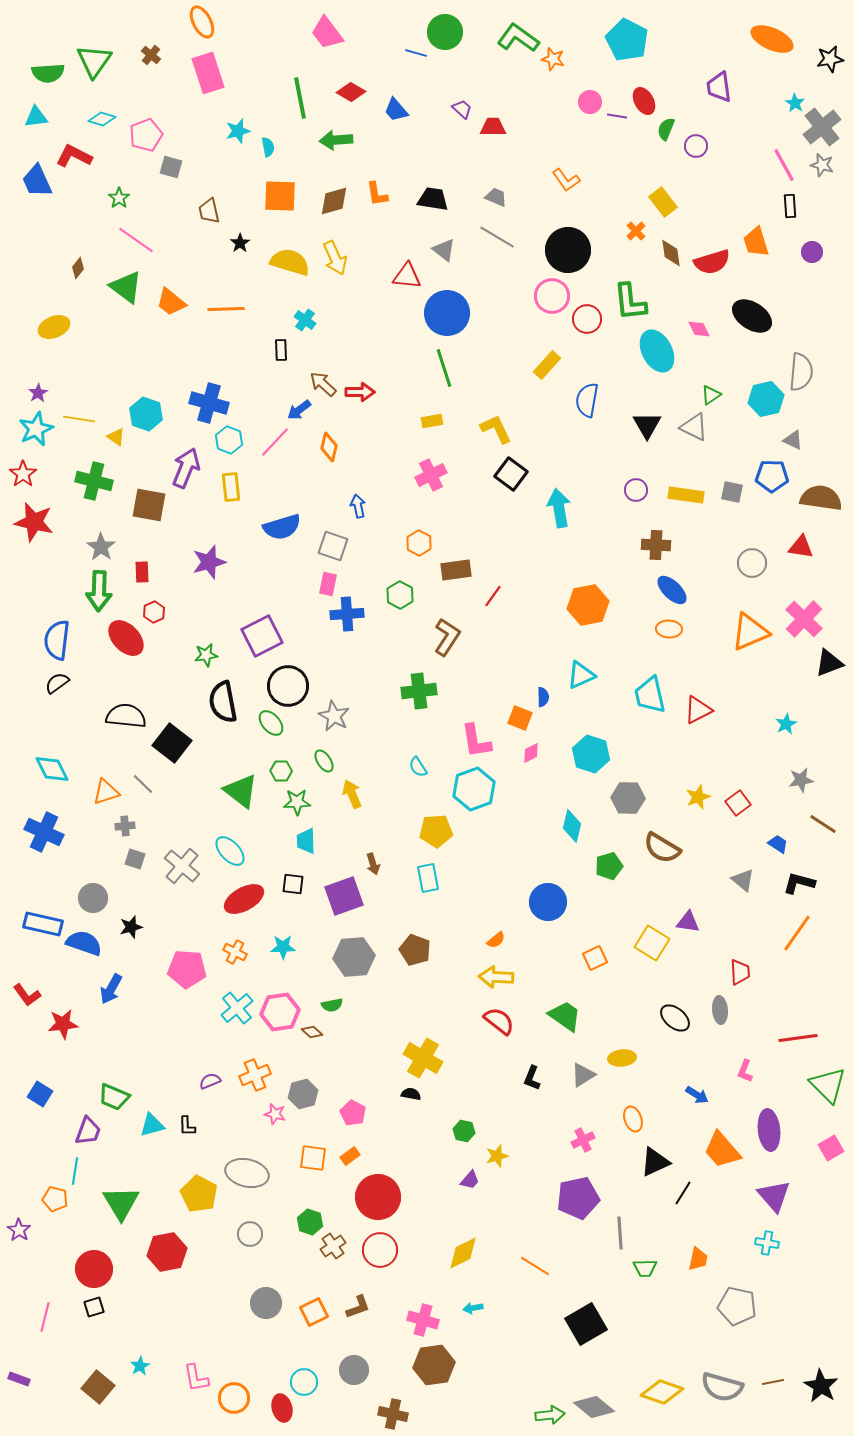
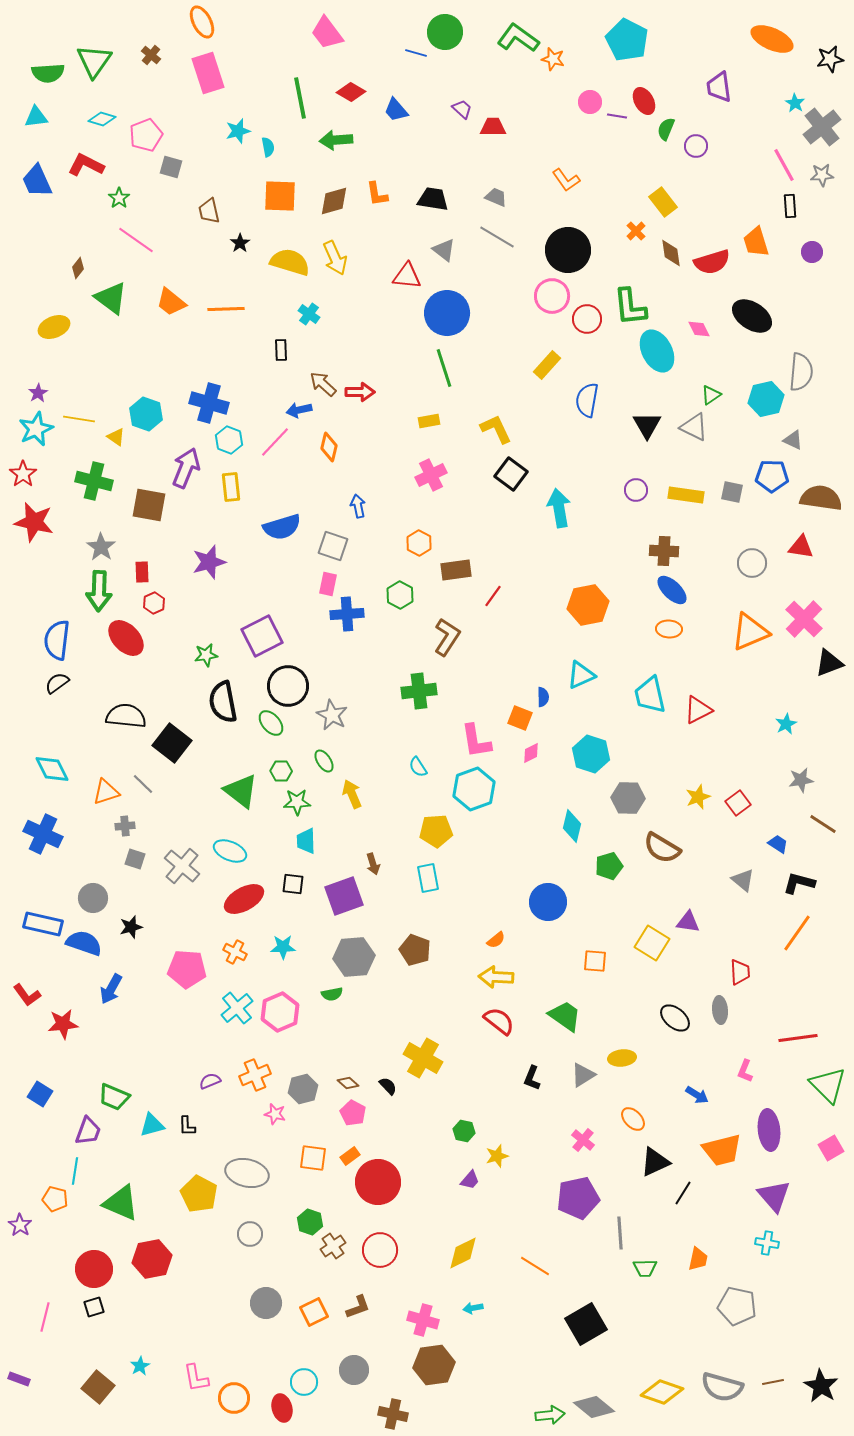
red L-shape at (74, 156): moved 12 px right, 9 px down
gray star at (822, 165): moved 10 px down; rotated 20 degrees counterclockwise
green triangle at (126, 287): moved 15 px left, 11 px down
green L-shape at (630, 302): moved 5 px down
cyan cross at (305, 320): moved 4 px right, 6 px up
blue arrow at (299, 410): rotated 25 degrees clockwise
yellow rectangle at (432, 421): moved 3 px left
brown cross at (656, 545): moved 8 px right, 6 px down
red hexagon at (154, 612): moved 9 px up
gray star at (334, 716): moved 2 px left, 1 px up
blue cross at (44, 832): moved 1 px left, 2 px down
cyan ellipse at (230, 851): rotated 24 degrees counterclockwise
orange square at (595, 958): moved 3 px down; rotated 30 degrees clockwise
green semicircle at (332, 1005): moved 11 px up
pink hexagon at (280, 1012): rotated 15 degrees counterclockwise
brown diamond at (312, 1032): moved 36 px right, 51 px down
gray hexagon at (303, 1094): moved 5 px up
black semicircle at (411, 1094): moved 23 px left, 8 px up; rotated 36 degrees clockwise
orange ellipse at (633, 1119): rotated 25 degrees counterclockwise
pink cross at (583, 1140): rotated 25 degrees counterclockwise
orange trapezoid at (722, 1150): rotated 63 degrees counterclockwise
red circle at (378, 1197): moved 15 px up
green triangle at (121, 1203): rotated 36 degrees counterclockwise
purple star at (19, 1230): moved 1 px right, 5 px up
red hexagon at (167, 1252): moved 15 px left, 7 px down
